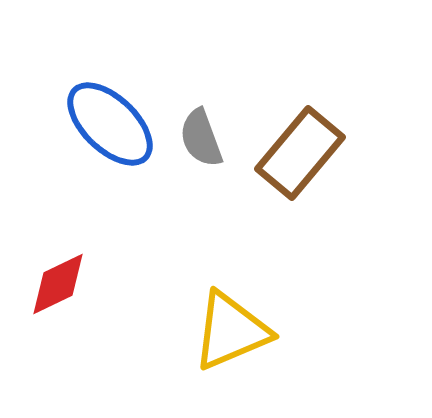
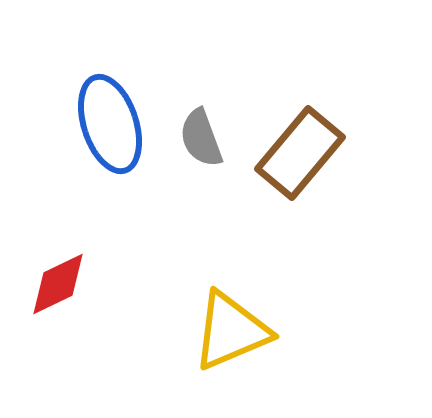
blue ellipse: rotated 28 degrees clockwise
